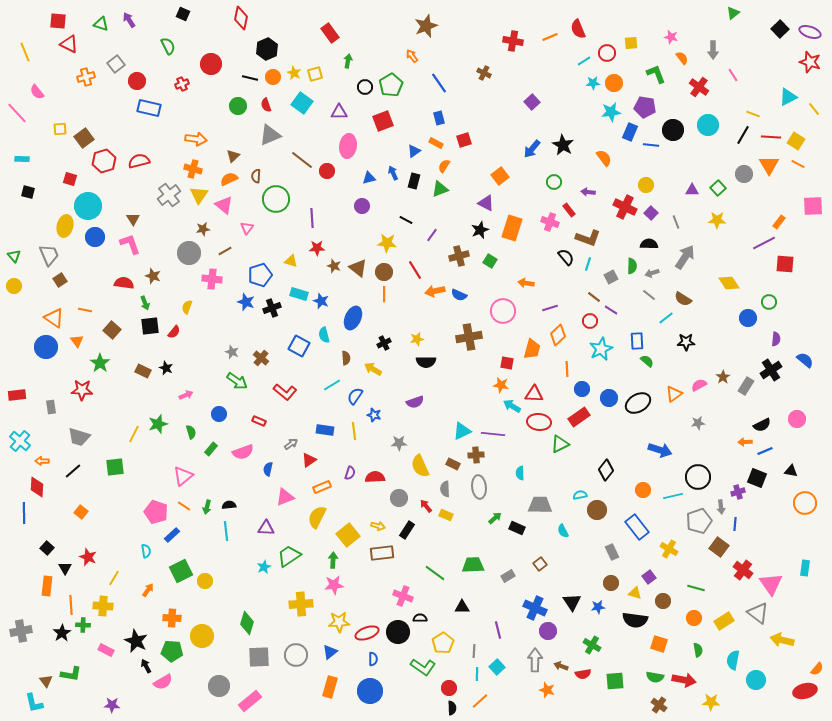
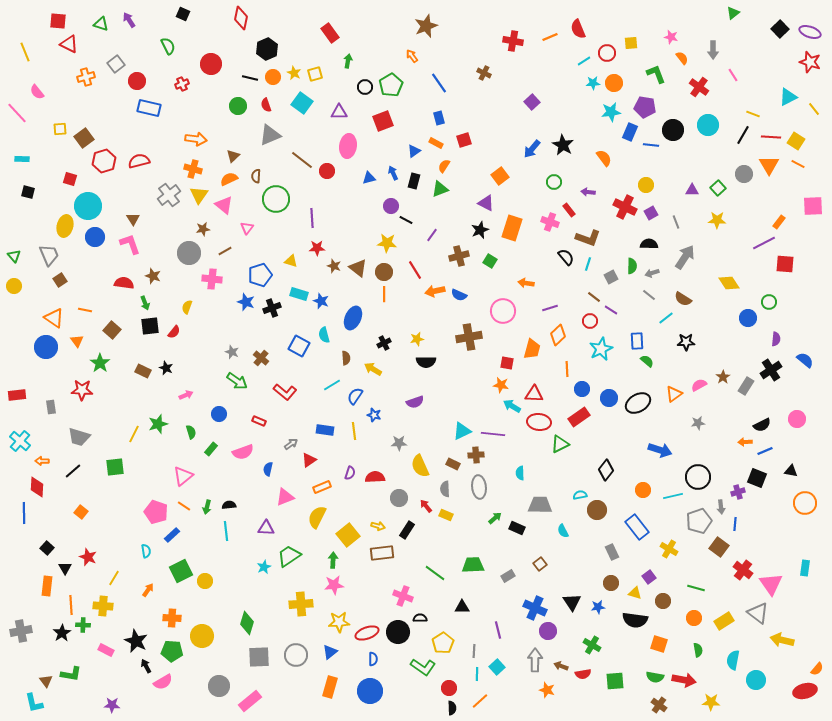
purple circle at (362, 206): moved 29 px right
purple square at (651, 213): rotated 16 degrees clockwise
